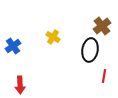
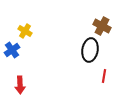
brown cross: rotated 24 degrees counterclockwise
yellow cross: moved 28 px left, 6 px up
blue cross: moved 1 px left, 4 px down
